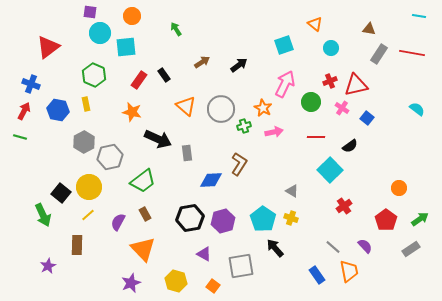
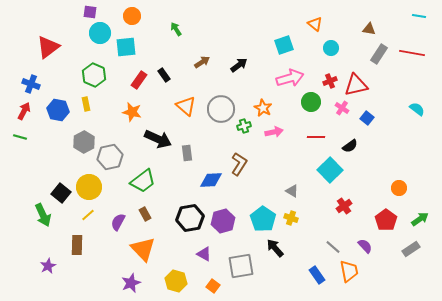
pink arrow at (285, 84): moved 5 px right, 6 px up; rotated 48 degrees clockwise
